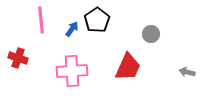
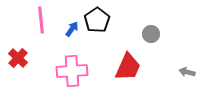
red cross: rotated 24 degrees clockwise
